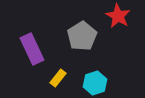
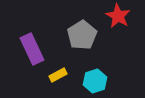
gray pentagon: moved 1 px up
yellow rectangle: moved 3 px up; rotated 24 degrees clockwise
cyan hexagon: moved 2 px up
